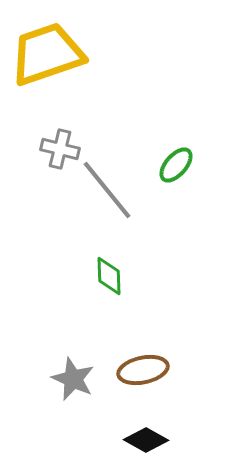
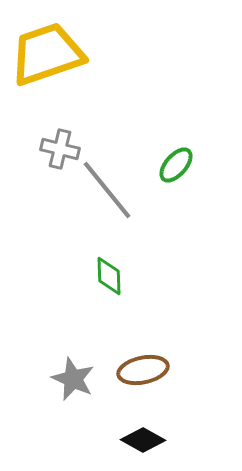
black diamond: moved 3 px left
